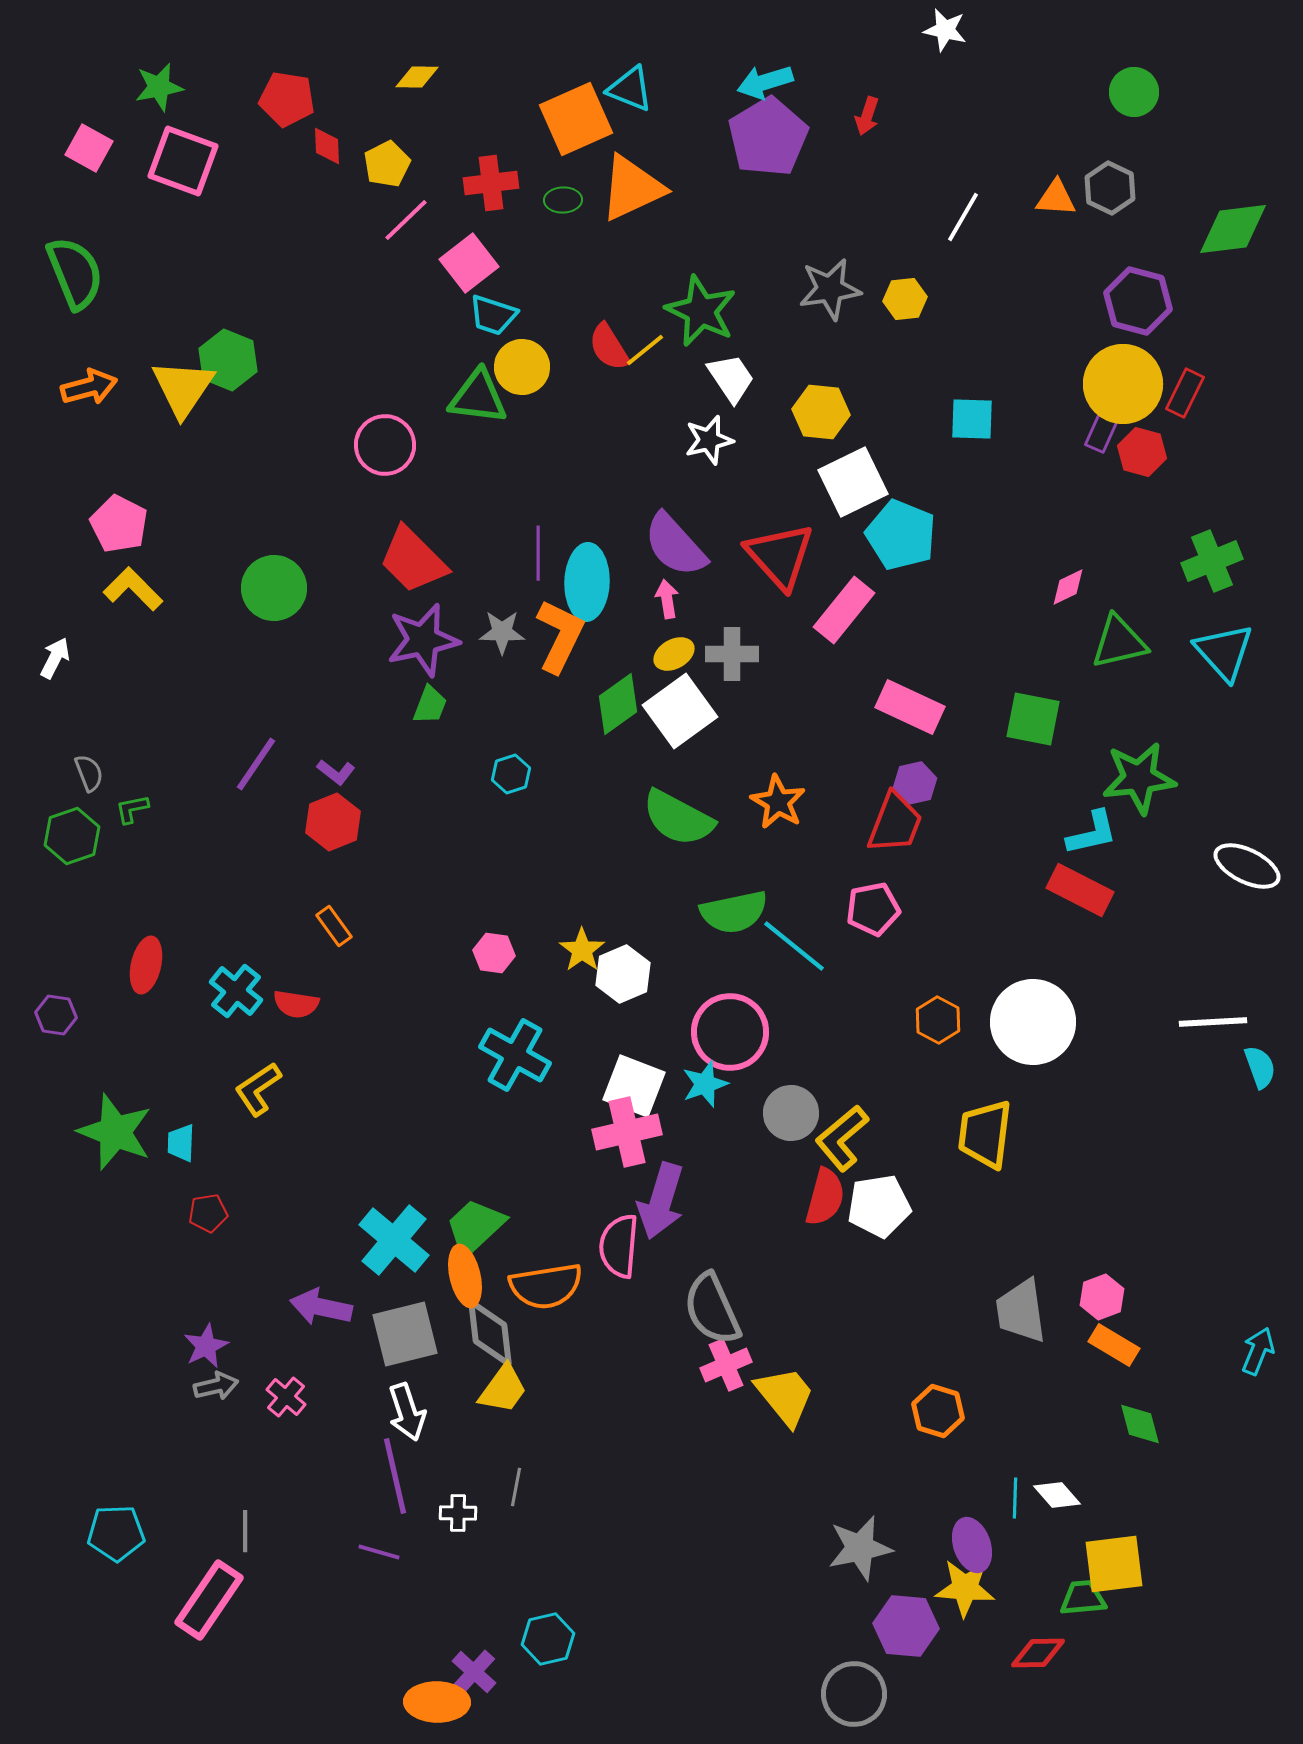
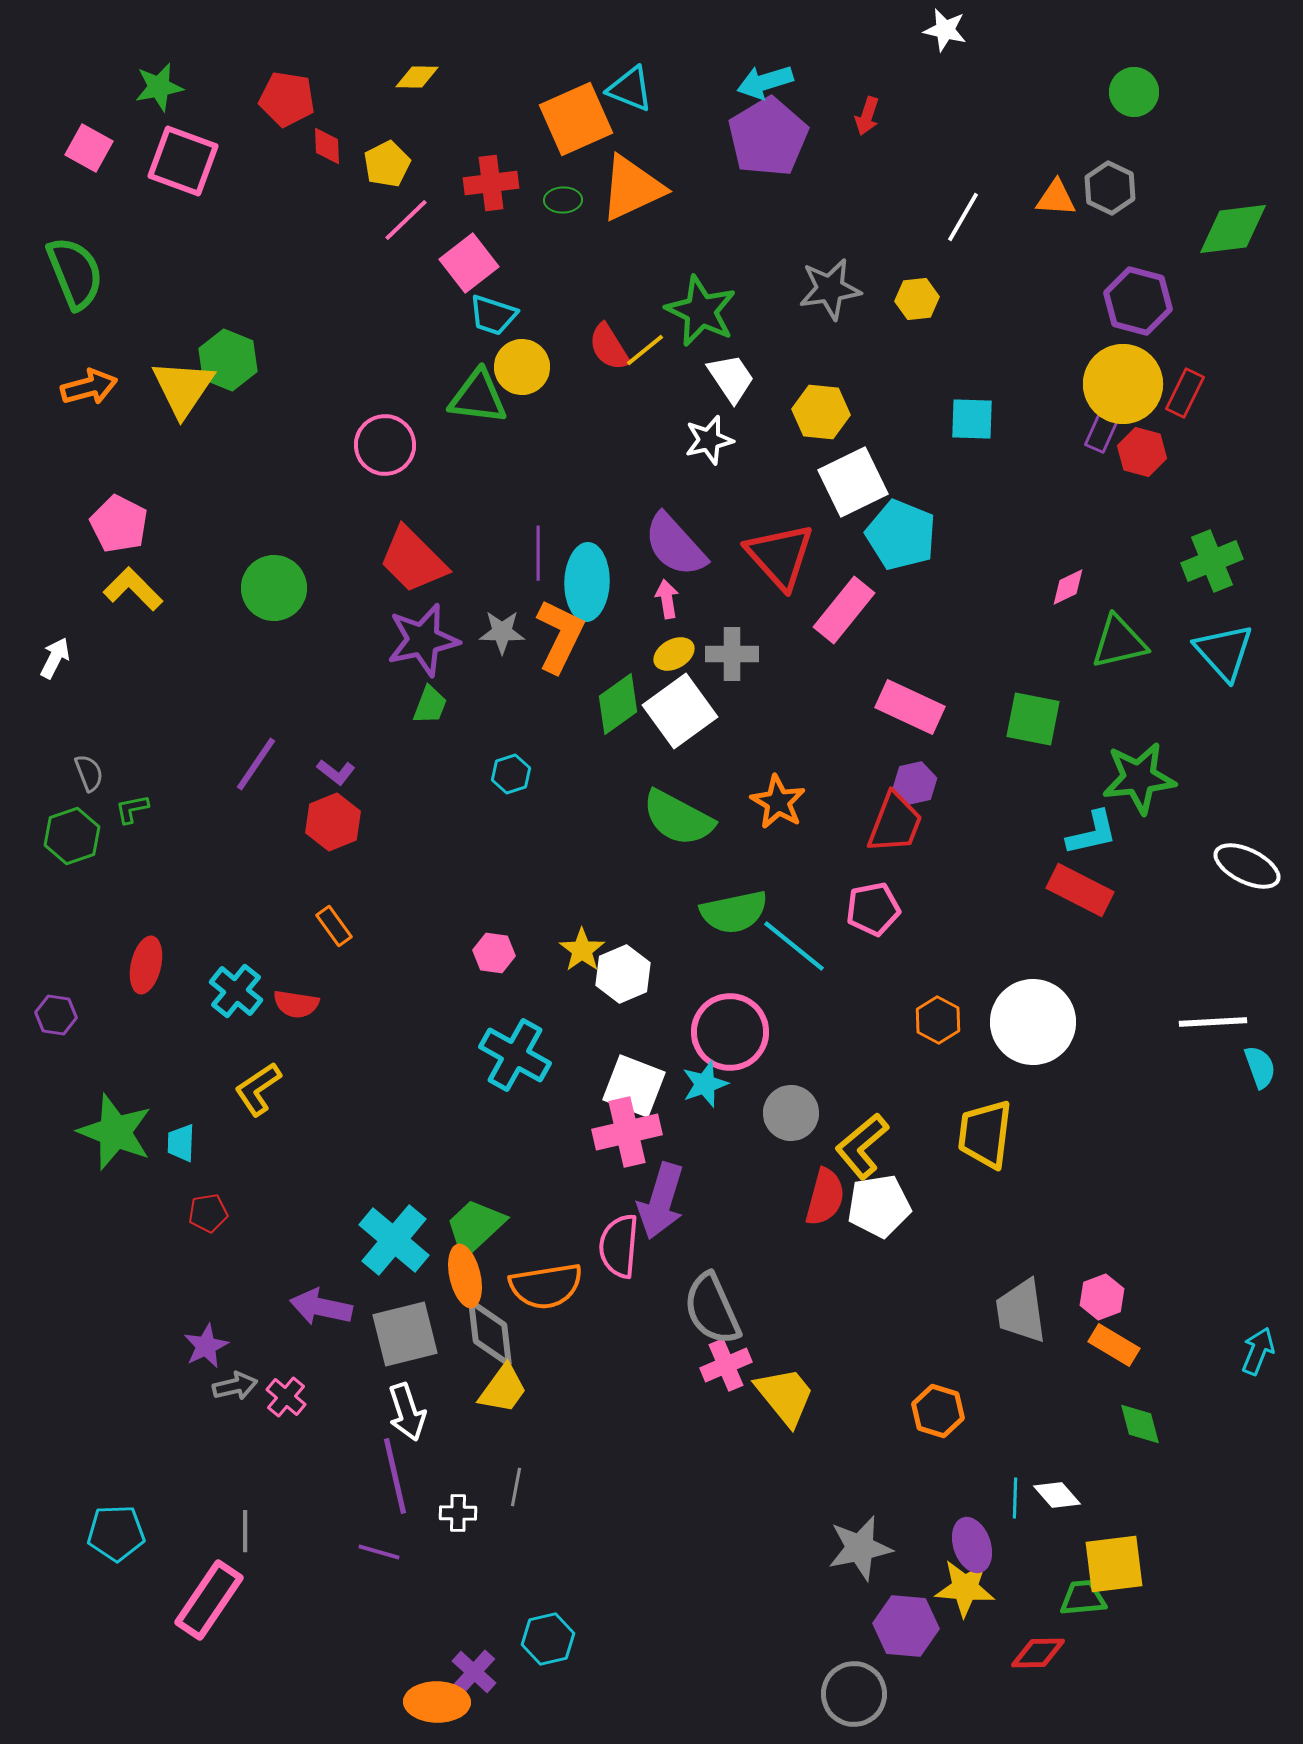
yellow hexagon at (905, 299): moved 12 px right
yellow L-shape at (842, 1138): moved 20 px right, 8 px down
gray arrow at (216, 1386): moved 19 px right
